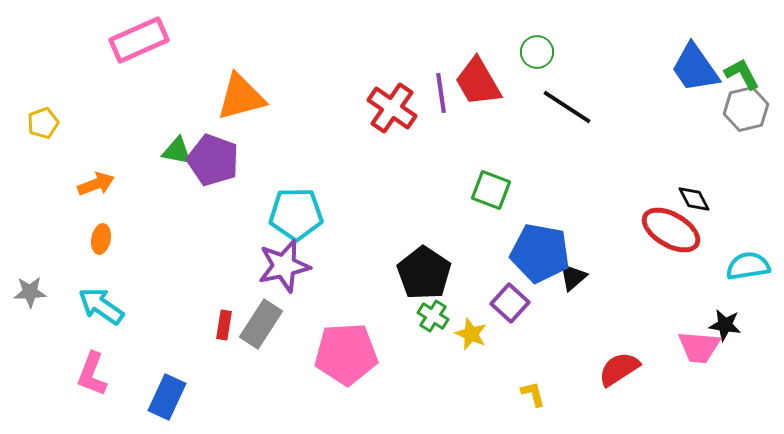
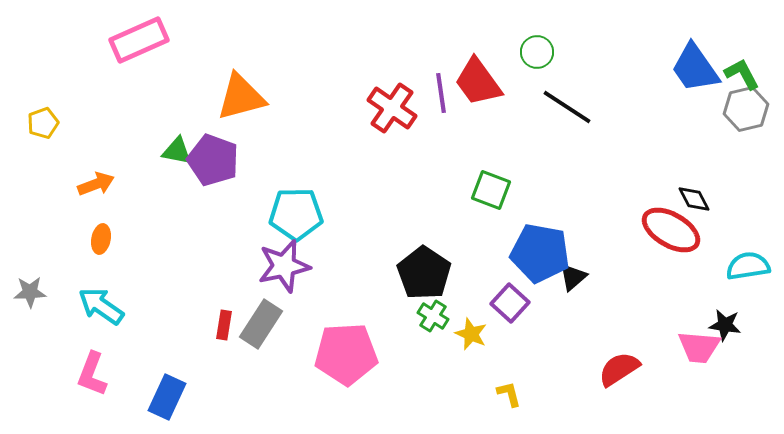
red trapezoid: rotated 6 degrees counterclockwise
yellow L-shape: moved 24 px left
